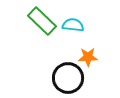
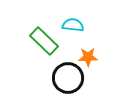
green rectangle: moved 2 px right, 20 px down
